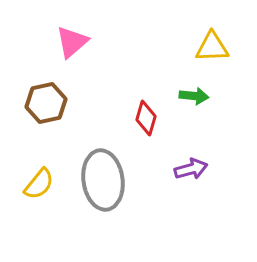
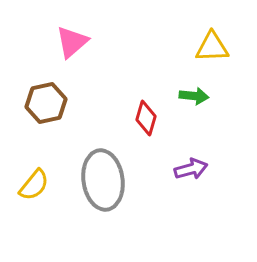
yellow semicircle: moved 5 px left, 1 px down
